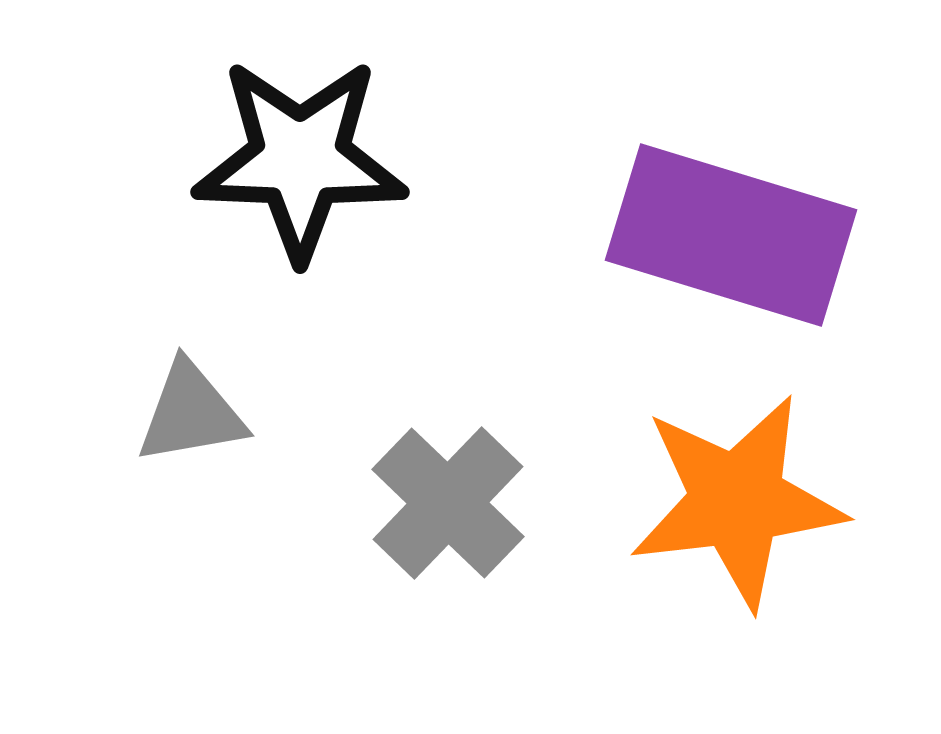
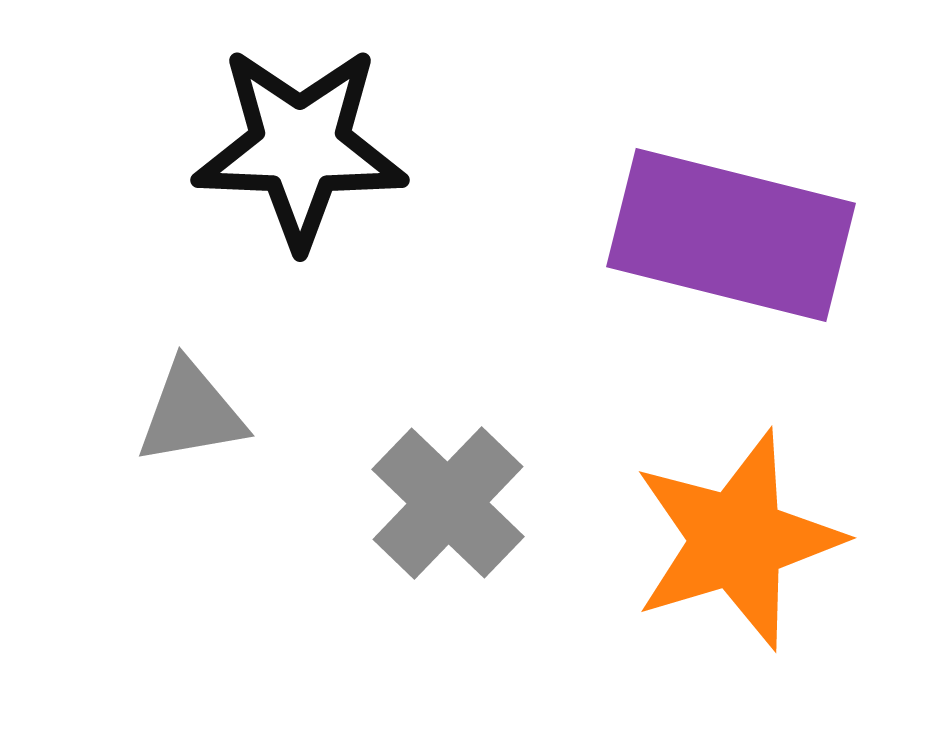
black star: moved 12 px up
purple rectangle: rotated 3 degrees counterclockwise
orange star: moved 39 px down; rotated 10 degrees counterclockwise
